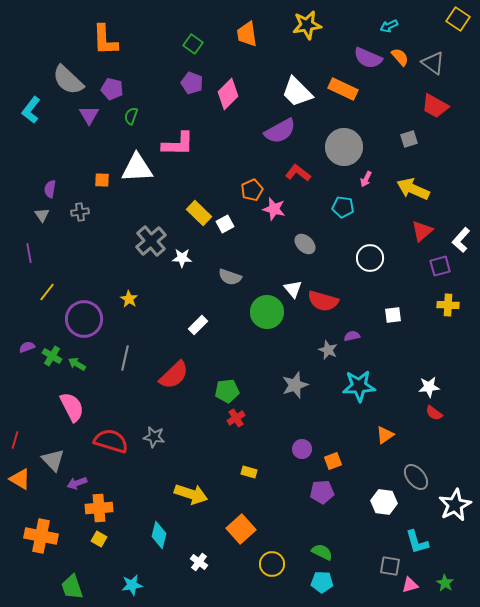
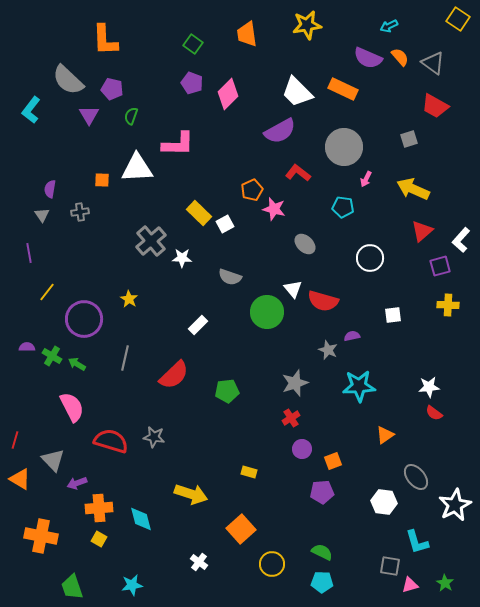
purple semicircle at (27, 347): rotated 21 degrees clockwise
gray star at (295, 385): moved 2 px up
red cross at (236, 418): moved 55 px right
cyan diamond at (159, 535): moved 18 px left, 16 px up; rotated 28 degrees counterclockwise
